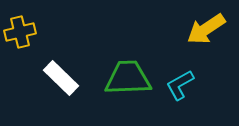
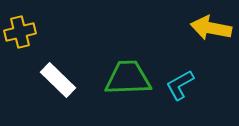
yellow arrow: moved 5 px right, 1 px up; rotated 45 degrees clockwise
white rectangle: moved 3 px left, 2 px down
